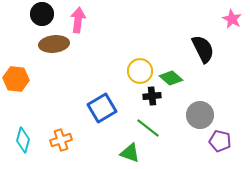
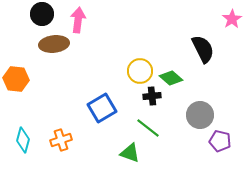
pink star: rotated 12 degrees clockwise
